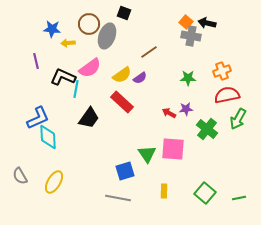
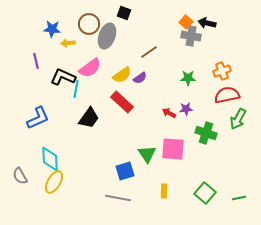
green cross: moved 1 px left, 4 px down; rotated 20 degrees counterclockwise
cyan diamond: moved 2 px right, 22 px down
